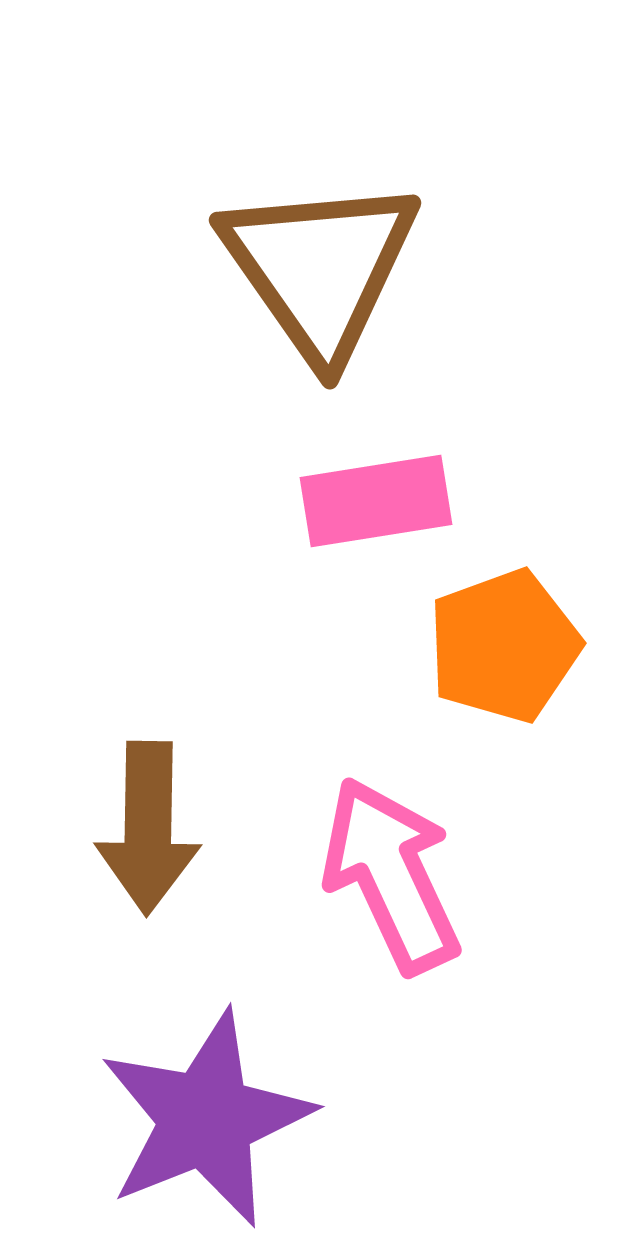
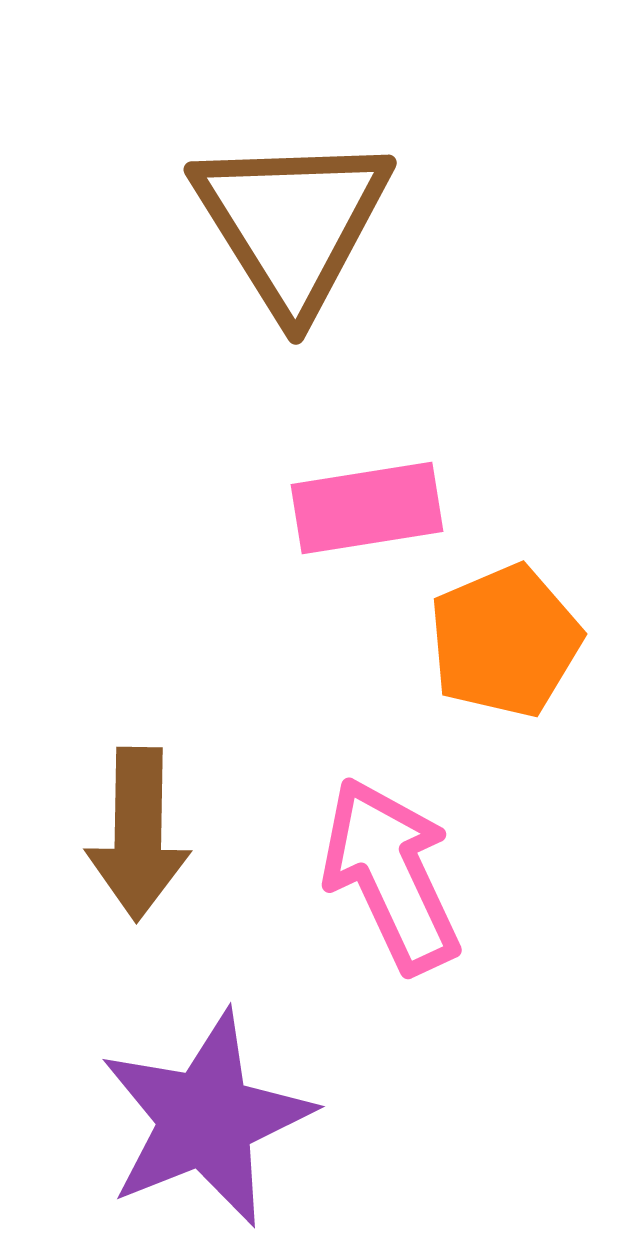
brown triangle: moved 28 px left, 45 px up; rotated 3 degrees clockwise
pink rectangle: moved 9 px left, 7 px down
orange pentagon: moved 1 px right, 5 px up; rotated 3 degrees counterclockwise
brown arrow: moved 10 px left, 6 px down
